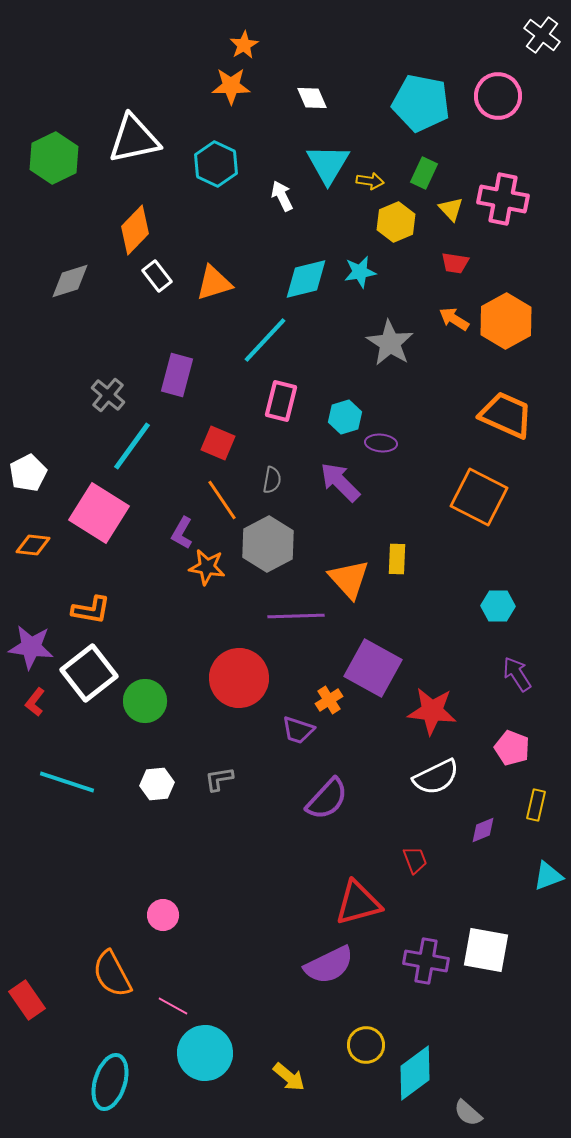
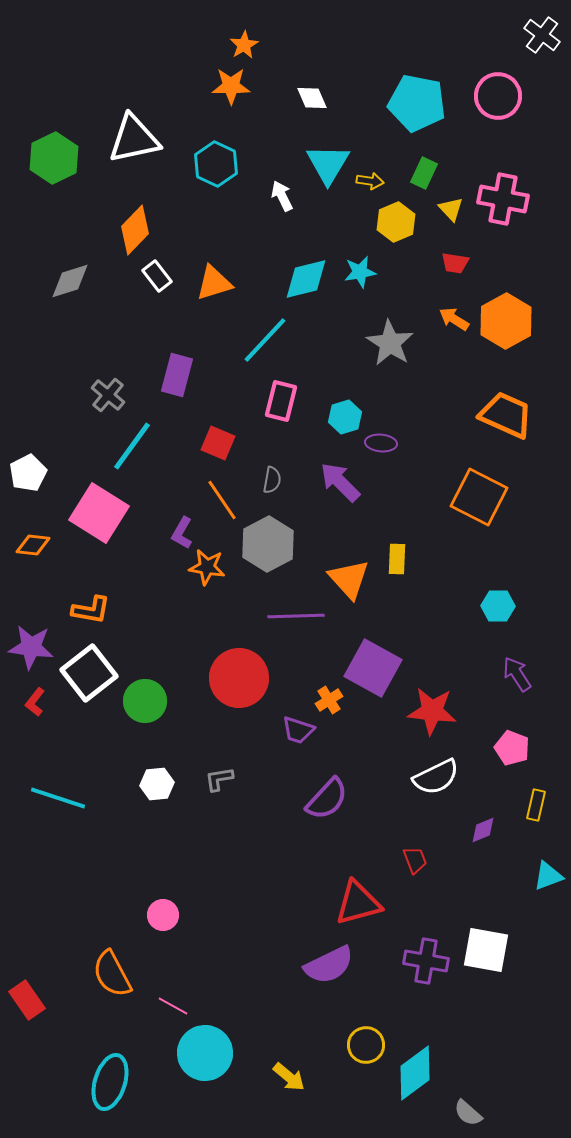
cyan pentagon at (421, 103): moved 4 px left
cyan line at (67, 782): moved 9 px left, 16 px down
